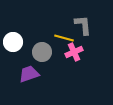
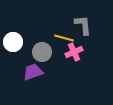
purple trapezoid: moved 4 px right, 2 px up
